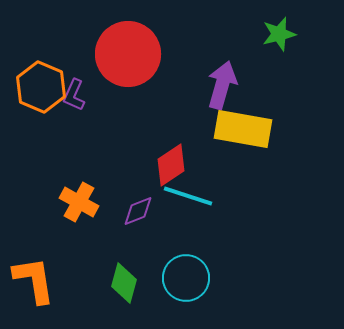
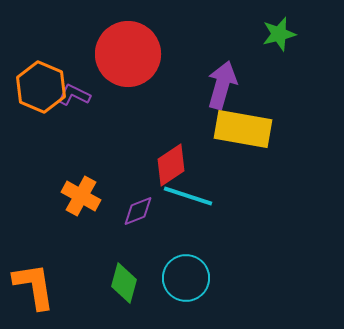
purple L-shape: rotated 92 degrees clockwise
orange cross: moved 2 px right, 6 px up
orange L-shape: moved 6 px down
